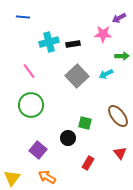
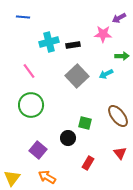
black rectangle: moved 1 px down
